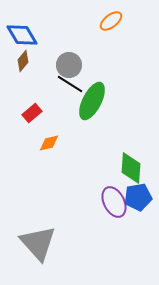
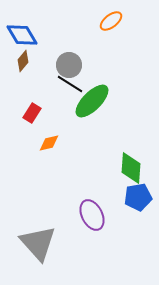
green ellipse: rotated 18 degrees clockwise
red rectangle: rotated 18 degrees counterclockwise
purple ellipse: moved 22 px left, 13 px down
